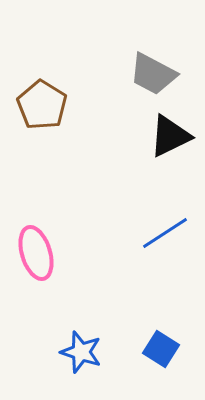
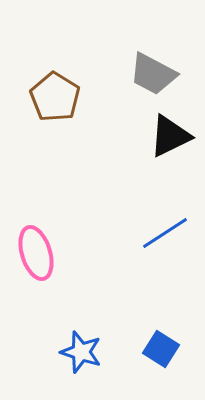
brown pentagon: moved 13 px right, 8 px up
